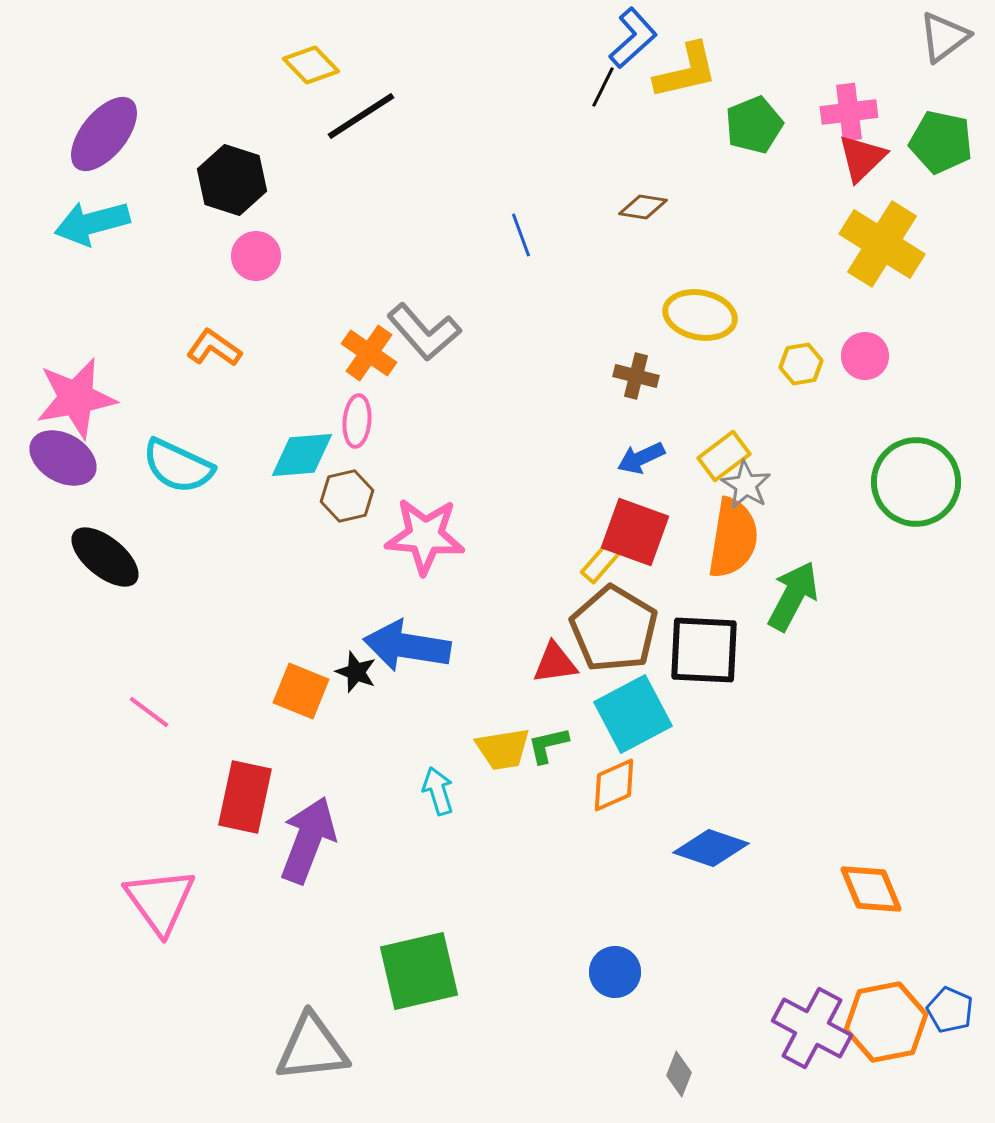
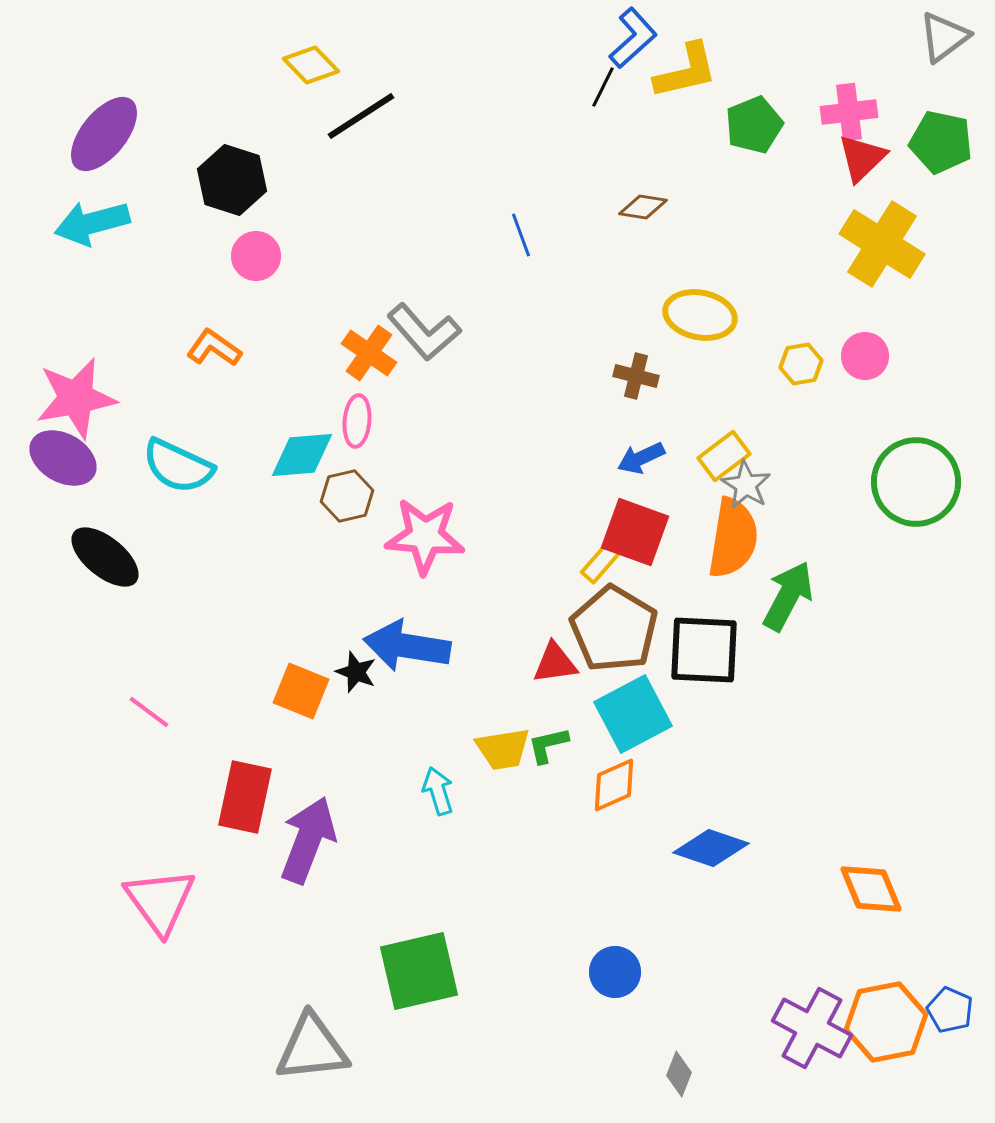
green arrow at (793, 596): moved 5 px left
